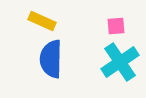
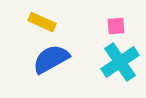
yellow rectangle: moved 1 px down
blue semicircle: rotated 60 degrees clockwise
